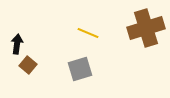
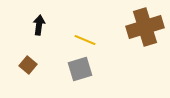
brown cross: moved 1 px left, 1 px up
yellow line: moved 3 px left, 7 px down
black arrow: moved 22 px right, 19 px up
